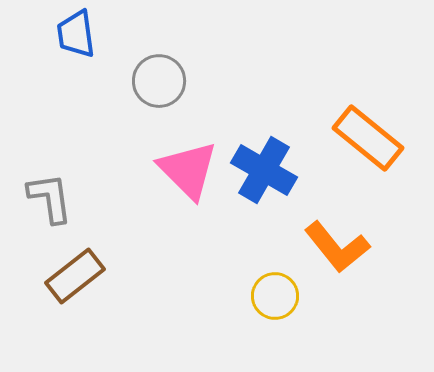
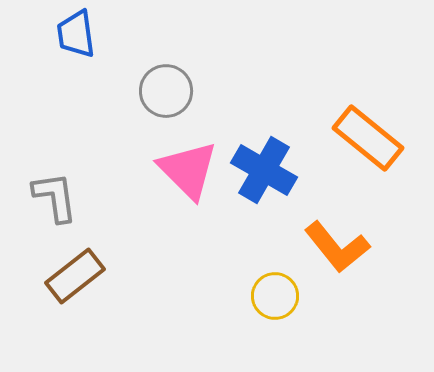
gray circle: moved 7 px right, 10 px down
gray L-shape: moved 5 px right, 1 px up
